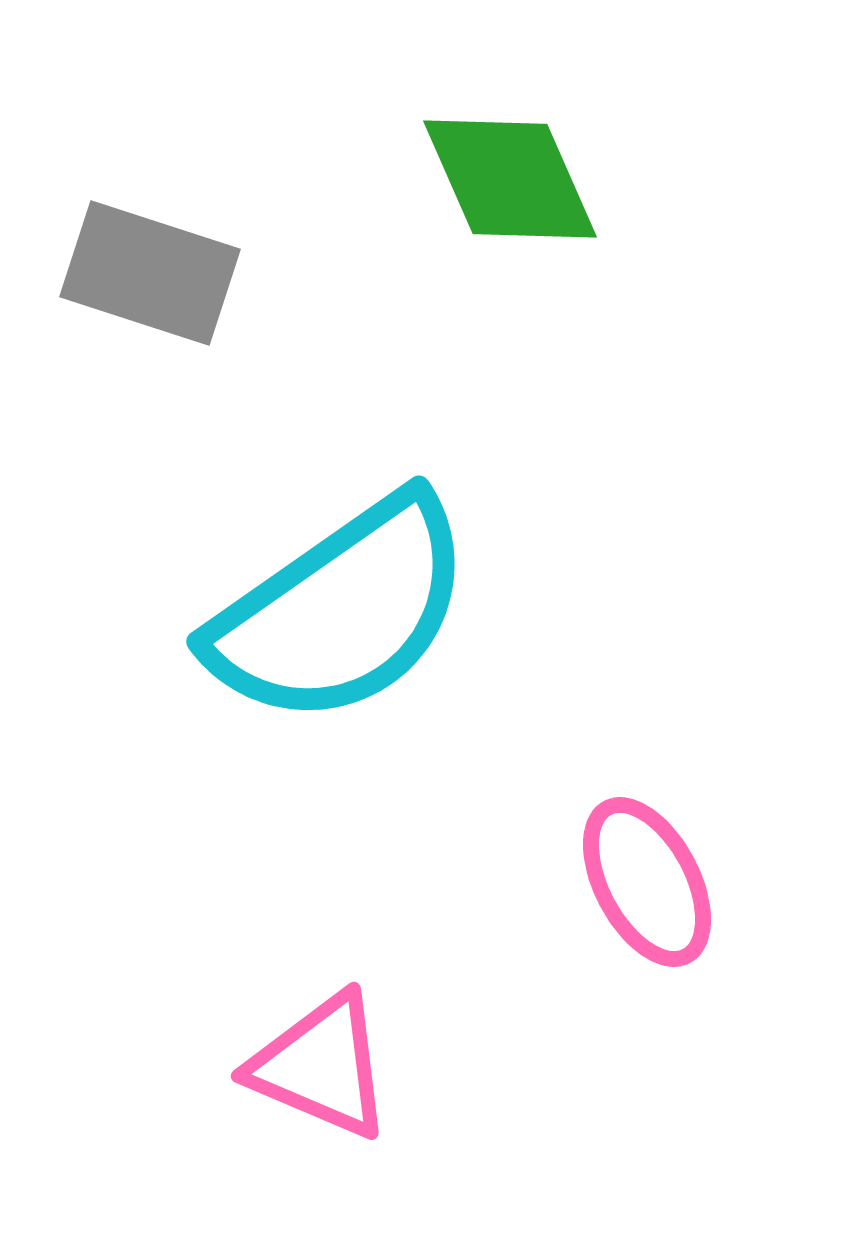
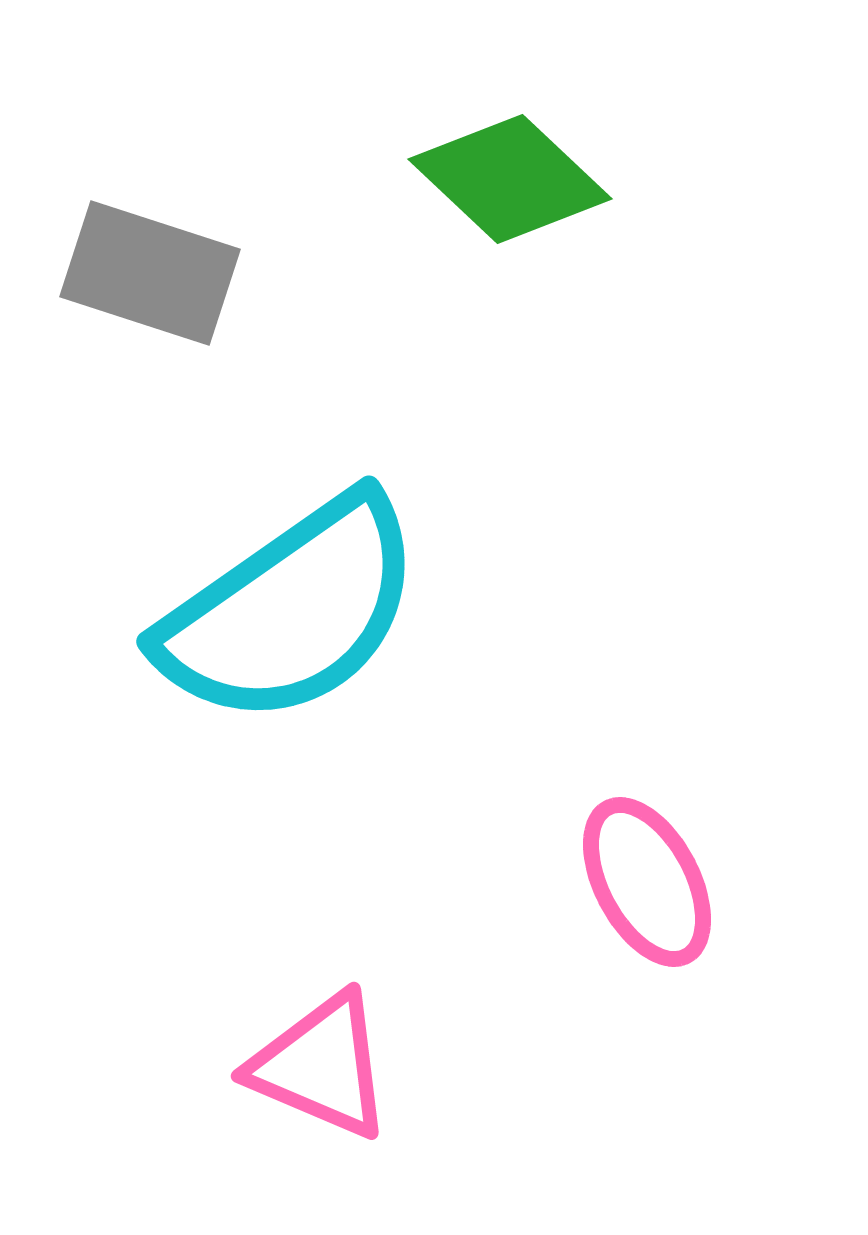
green diamond: rotated 23 degrees counterclockwise
cyan semicircle: moved 50 px left
